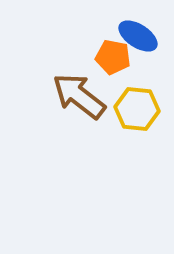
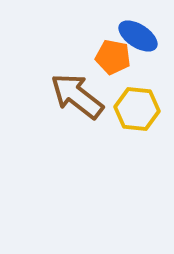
brown arrow: moved 2 px left
